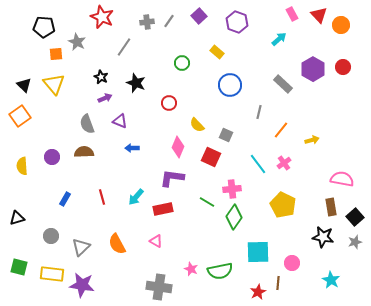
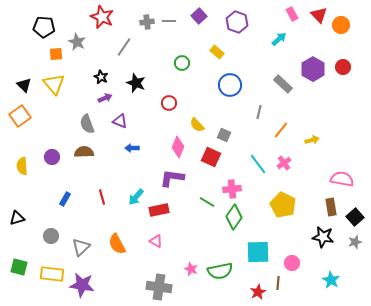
gray line at (169, 21): rotated 56 degrees clockwise
gray square at (226, 135): moved 2 px left
red rectangle at (163, 209): moved 4 px left, 1 px down
